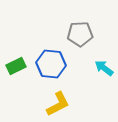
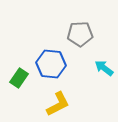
green rectangle: moved 3 px right, 12 px down; rotated 30 degrees counterclockwise
